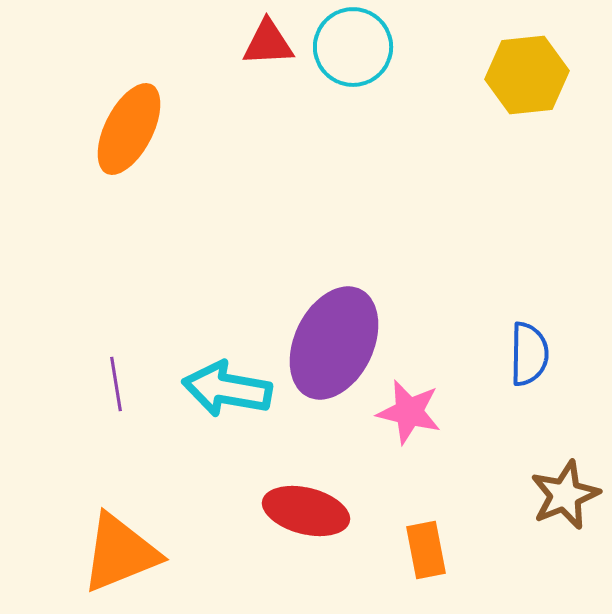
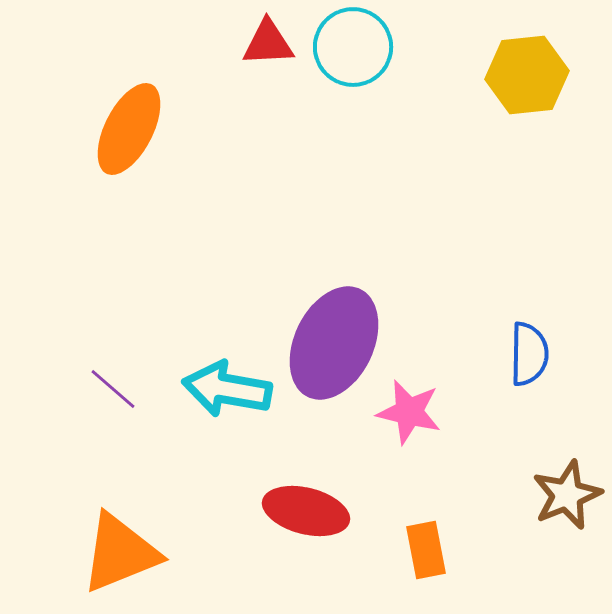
purple line: moved 3 px left, 5 px down; rotated 40 degrees counterclockwise
brown star: moved 2 px right
